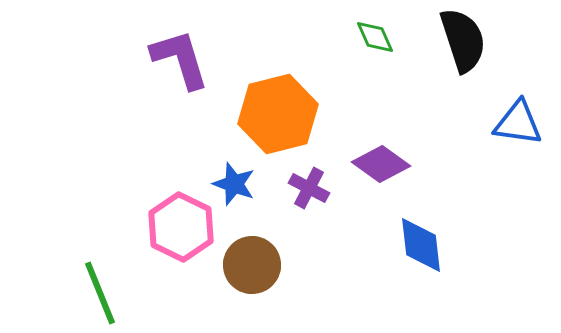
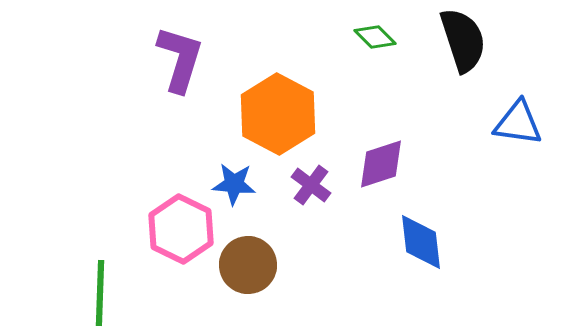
green diamond: rotated 21 degrees counterclockwise
purple L-shape: rotated 34 degrees clockwise
orange hexagon: rotated 18 degrees counterclockwise
purple diamond: rotated 54 degrees counterclockwise
blue star: rotated 15 degrees counterclockwise
purple cross: moved 2 px right, 3 px up; rotated 9 degrees clockwise
pink hexagon: moved 2 px down
blue diamond: moved 3 px up
brown circle: moved 4 px left
green line: rotated 24 degrees clockwise
